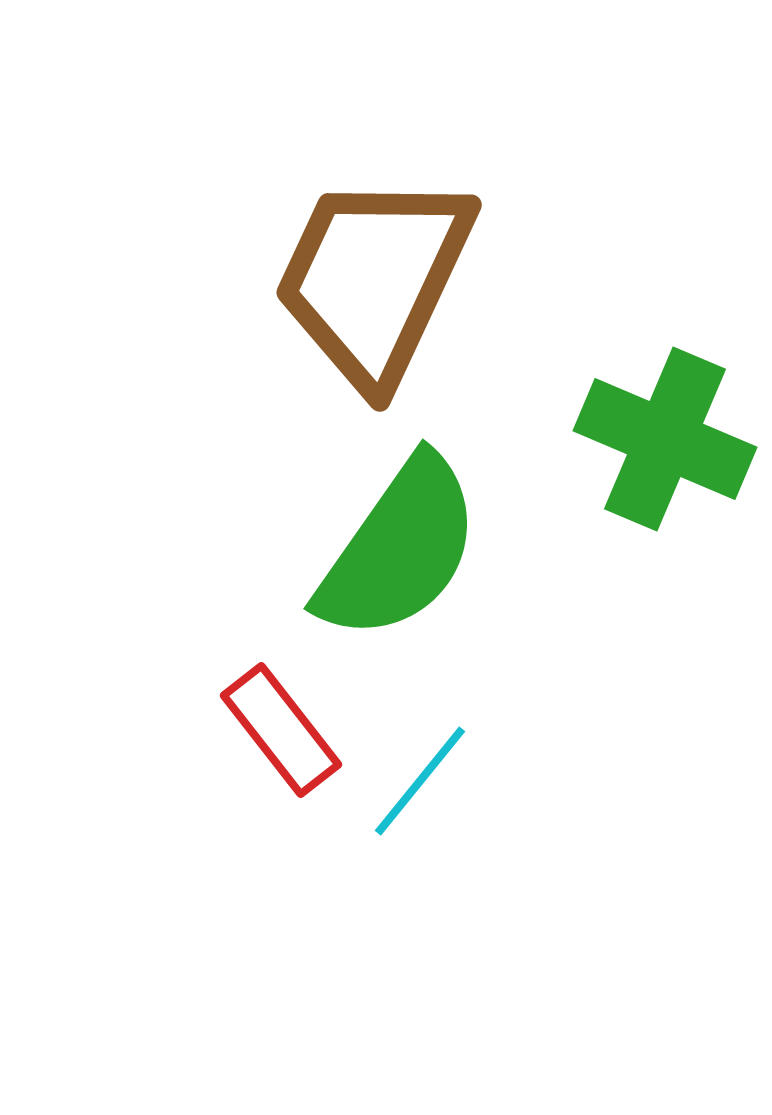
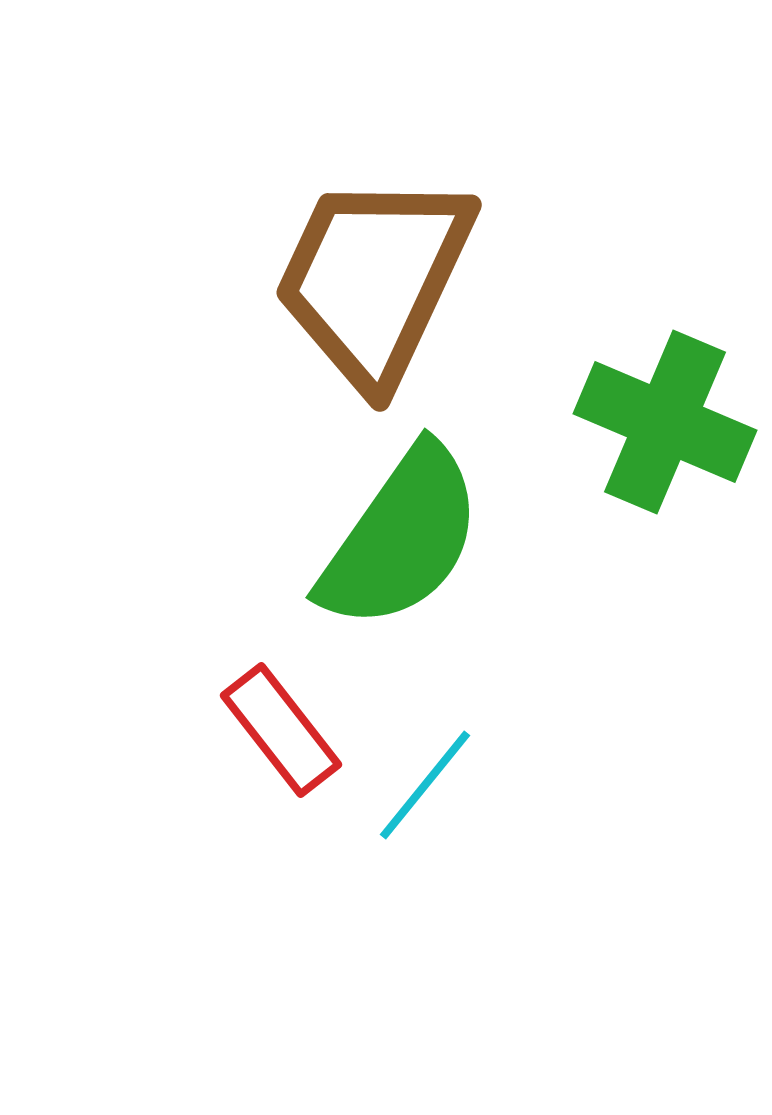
green cross: moved 17 px up
green semicircle: moved 2 px right, 11 px up
cyan line: moved 5 px right, 4 px down
